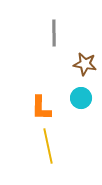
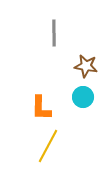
brown star: moved 1 px right, 2 px down
cyan circle: moved 2 px right, 1 px up
yellow line: rotated 40 degrees clockwise
